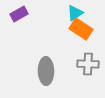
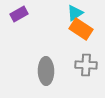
gray cross: moved 2 px left, 1 px down
